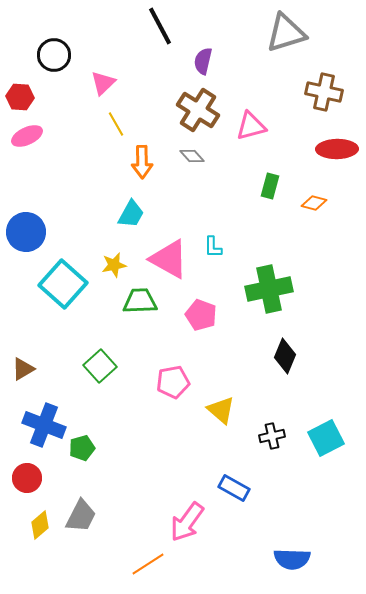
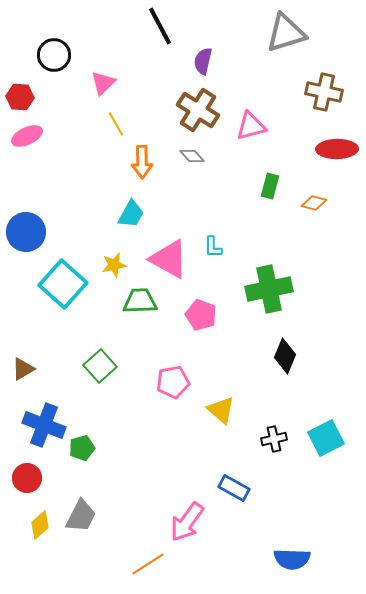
black cross at (272, 436): moved 2 px right, 3 px down
